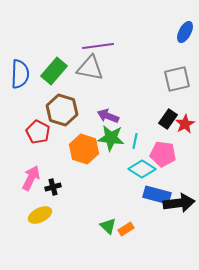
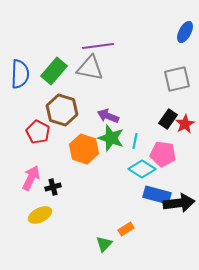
green star: rotated 12 degrees clockwise
green triangle: moved 4 px left, 18 px down; rotated 30 degrees clockwise
